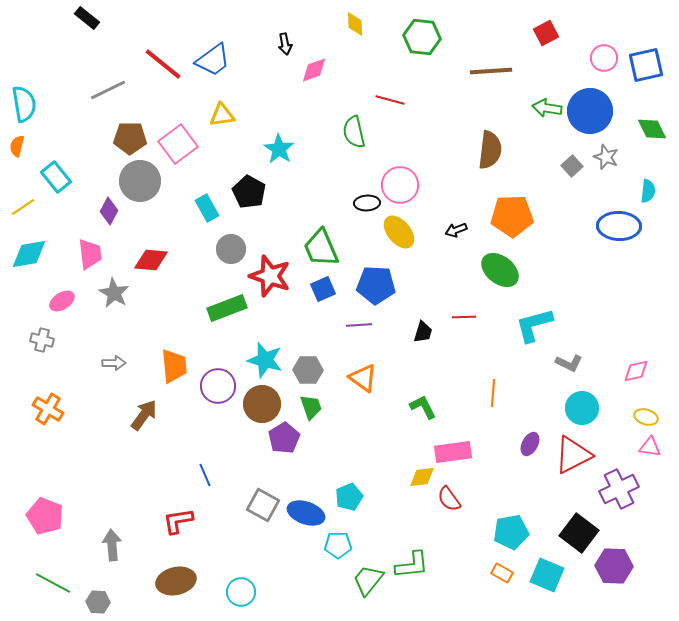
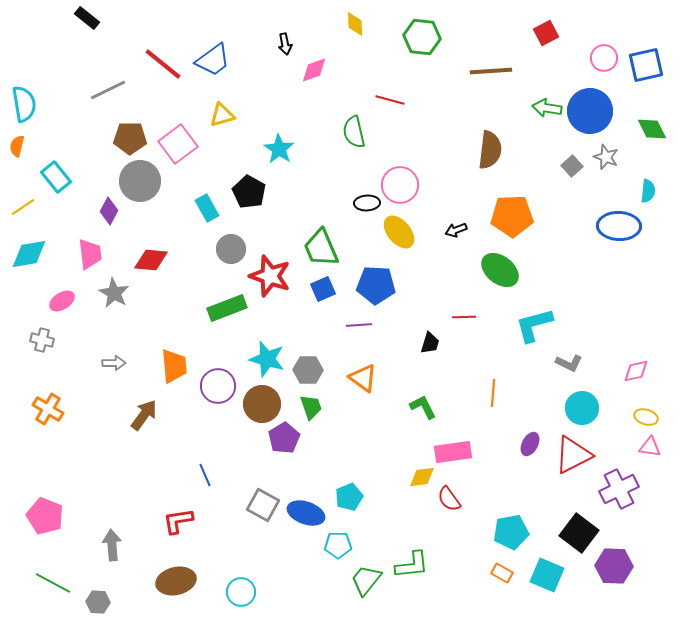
yellow triangle at (222, 115): rotated 8 degrees counterclockwise
black trapezoid at (423, 332): moved 7 px right, 11 px down
cyan star at (265, 360): moved 2 px right, 1 px up
green trapezoid at (368, 580): moved 2 px left
